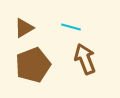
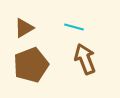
cyan line: moved 3 px right
brown pentagon: moved 2 px left
